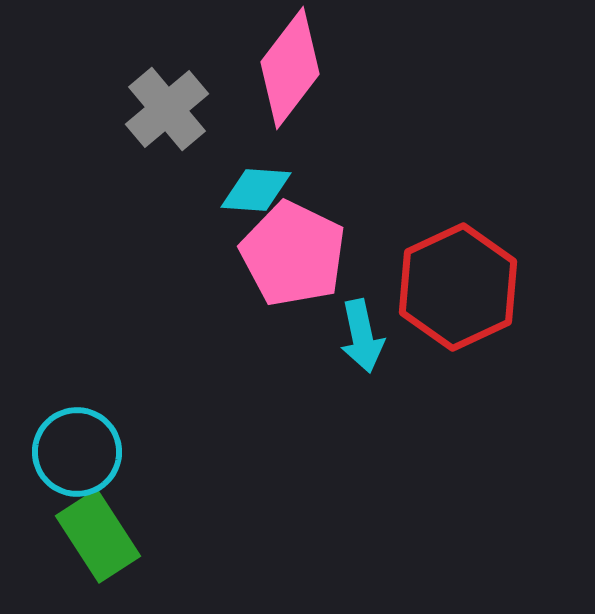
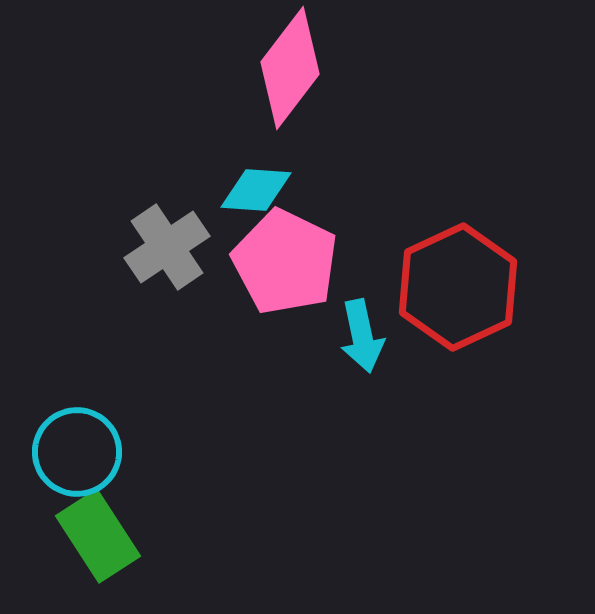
gray cross: moved 138 px down; rotated 6 degrees clockwise
pink pentagon: moved 8 px left, 8 px down
